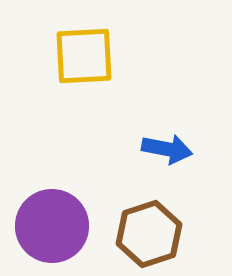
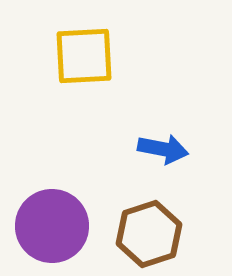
blue arrow: moved 4 px left
